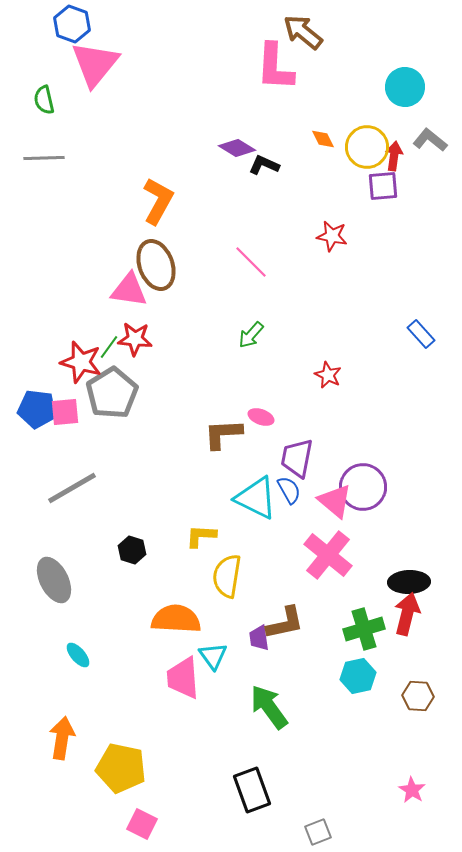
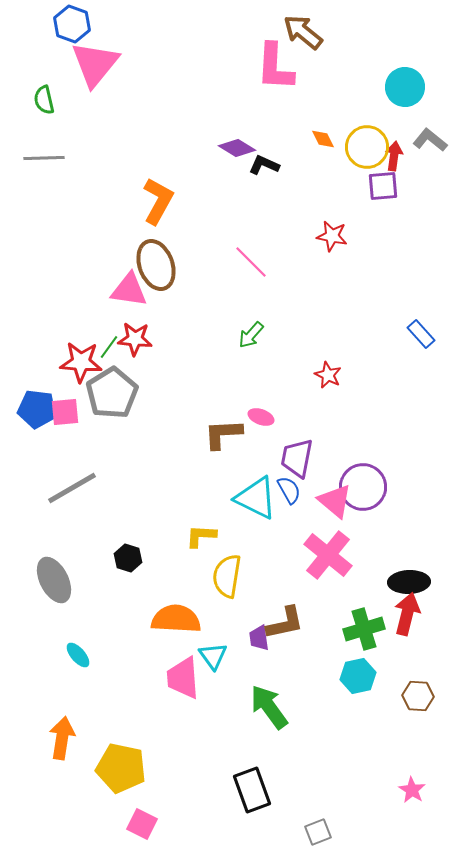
red star at (81, 362): rotated 12 degrees counterclockwise
black hexagon at (132, 550): moved 4 px left, 8 px down
